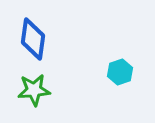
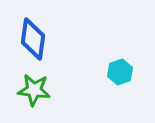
green star: rotated 12 degrees clockwise
